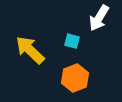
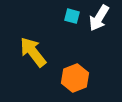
cyan square: moved 25 px up
yellow arrow: moved 3 px right, 2 px down; rotated 8 degrees clockwise
